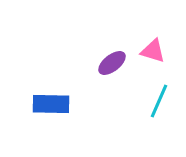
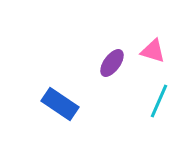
purple ellipse: rotated 16 degrees counterclockwise
blue rectangle: moved 9 px right; rotated 33 degrees clockwise
